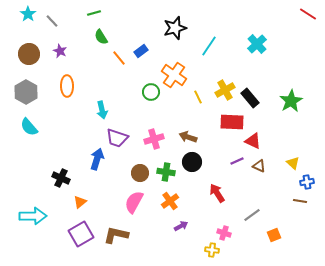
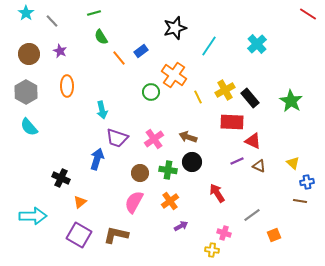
cyan star at (28, 14): moved 2 px left, 1 px up
green star at (291, 101): rotated 10 degrees counterclockwise
pink cross at (154, 139): rotated 18 degrees counterclockwise
green cross at (166, 172): moved 2 px right, 2 px up
purple square at (81, 234): moved 2 px left, 1 px down; rotated 30 degrees counterclockwise
